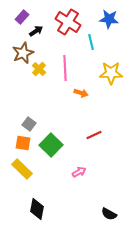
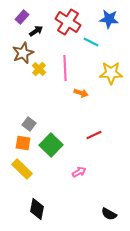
cyan line: rotated 49 degrees counterclockwise
